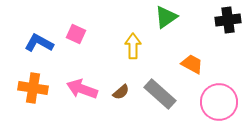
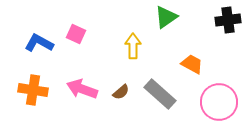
orange cross: moved 2 px down
